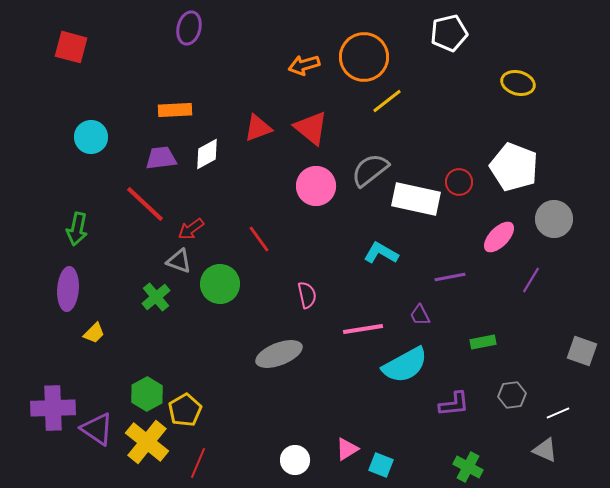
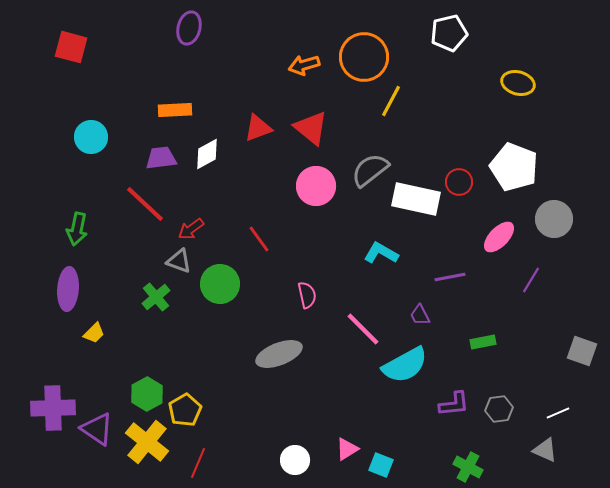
yellow line at (387, 101): moved 4 px right; rotated 24 degrees counterclockwise
pink line at (363, 329): rotated 54 degrees clockwise
gray hexagon at (512, 395): moved 13 px left, 14 px down
